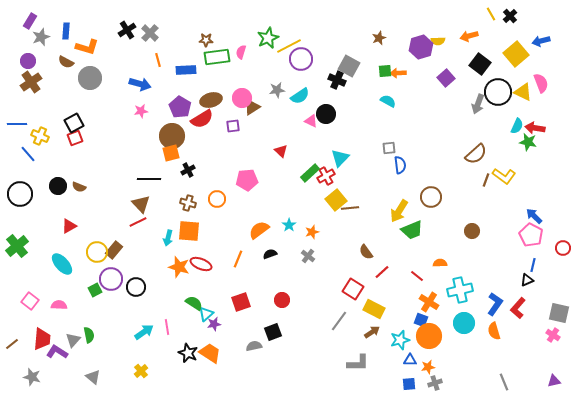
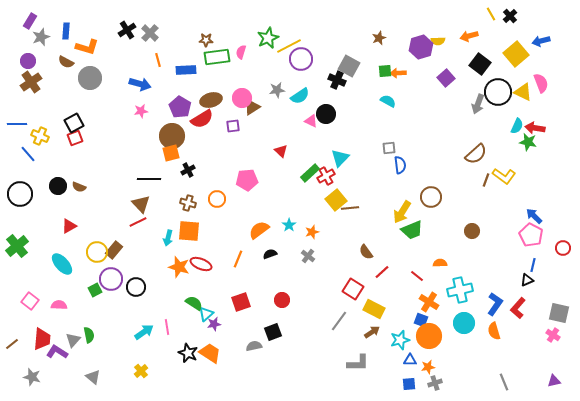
yellow arrow at (399, 211): moved 3 px right, 1 px down
